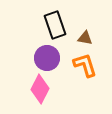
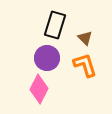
black rectangle: rotated 36 degrees clockwise
brown triangle: rotated 35 degrees clockwise
pink diamond: moved 1 px left
